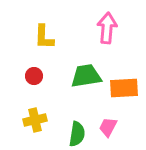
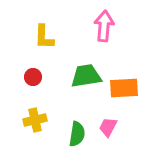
pink arrow: moved 3 px left, 2 px up
red circle: moved 1 px left, 1 px down
